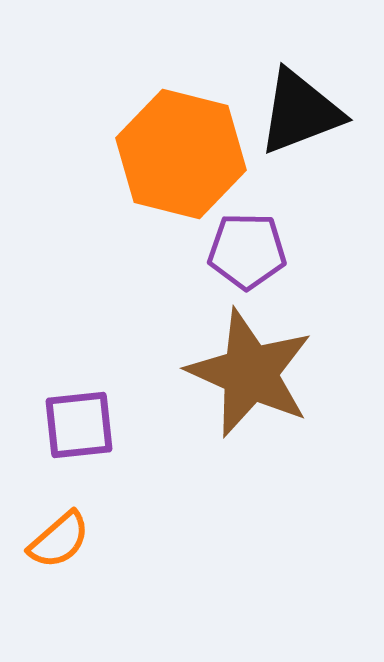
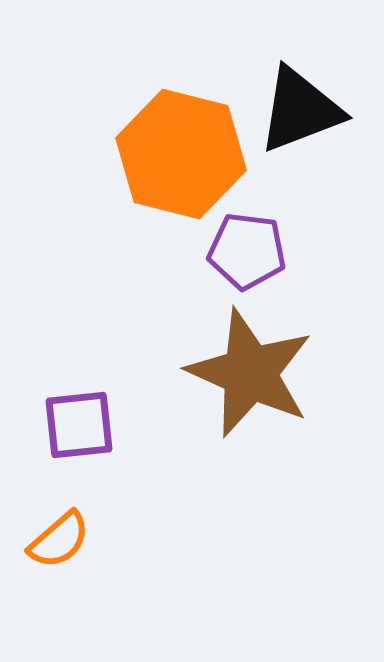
black triangle: moved 2 px up
purple pentagon: rotated 6 degrees clockwise
